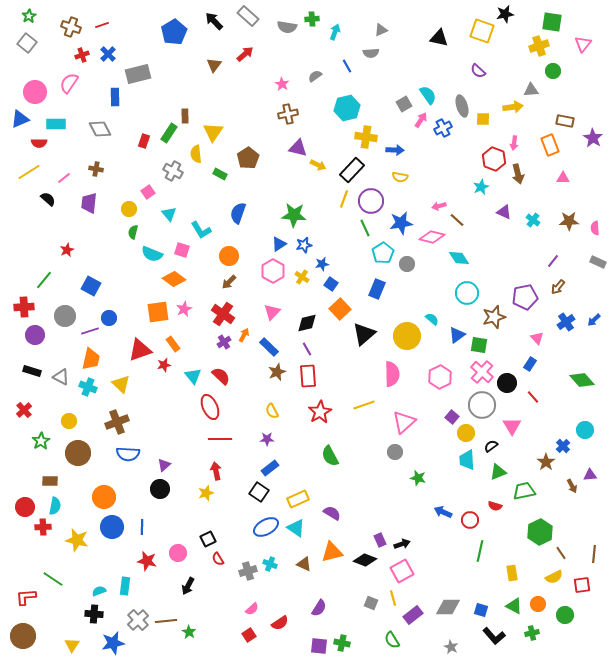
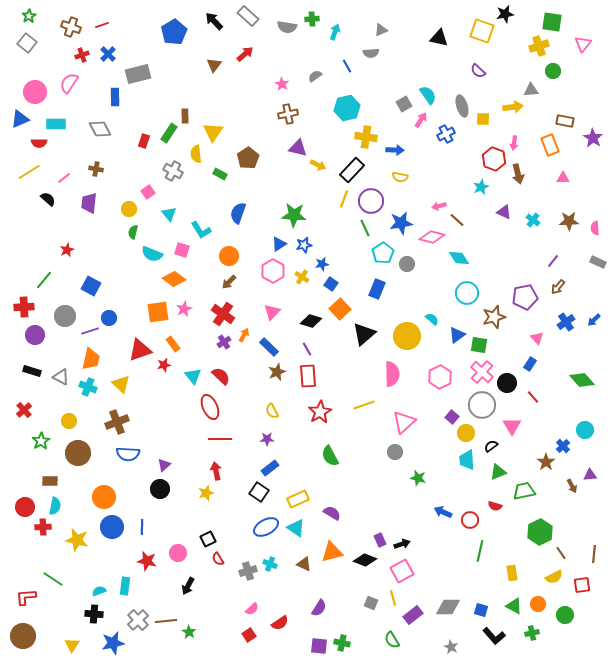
blue cross at (443, 128): moved 3 px right, 6 px down
black diamond at (307, 323): moved 4 px right, 2 px up; rotated 30 degrees clockwise
